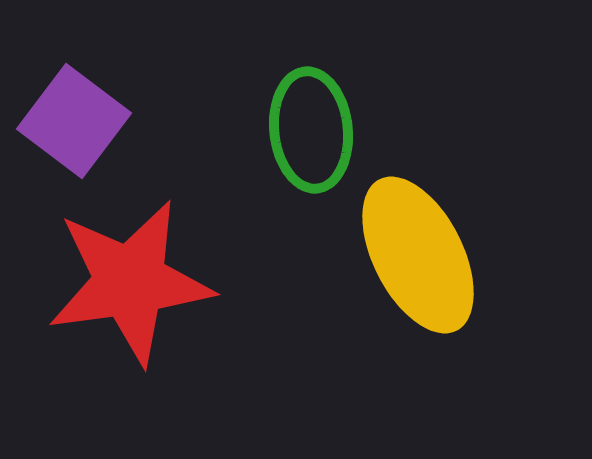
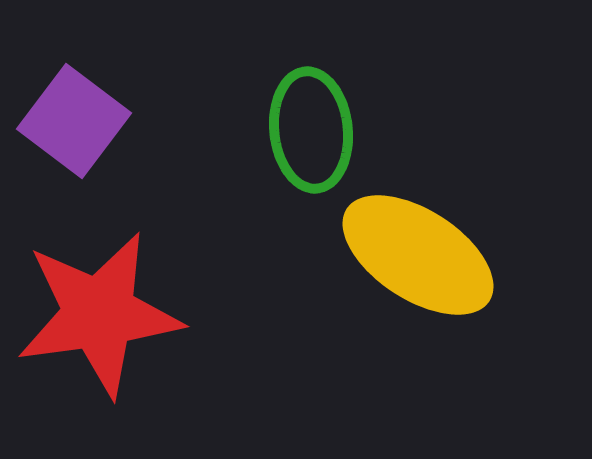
yellow ellipse: rotated 30 degrees counterclockwise
red star: moved 31 px left, 32 px down
